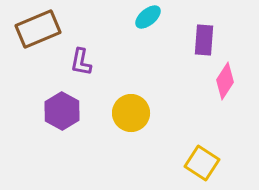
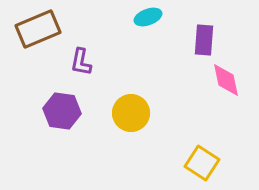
cyan ellipse: rotated 20 degrees clockwise
pink diamond: moved 1 px right, 1 px up; rotated 45 degrees counterclockwise
purple hexagon: rotated 21 degrees counterclockwise
